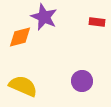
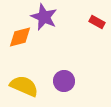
red rectangle: rotated 21 degrees clockwise
purple circle: moved 18 px left
yellow semicircle: moved 1 px right
